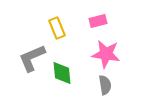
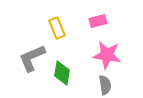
pink star: moved 1 px right, 1 px down
green diamond: rotated 15 degrees clockwise
